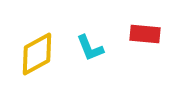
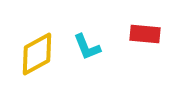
cyan L-shape: moved 3 px left, 1 px up
